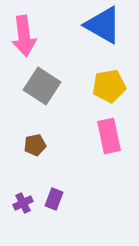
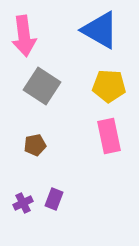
blue triangle: moved 3 px left, 5 px down
yellow pentagon: rotated 12 degrees clockwise
